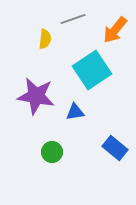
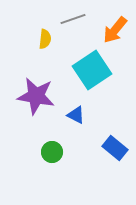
blue triangle: moved 1 px right, 3 px down; rotated 36 degrees clockwise
